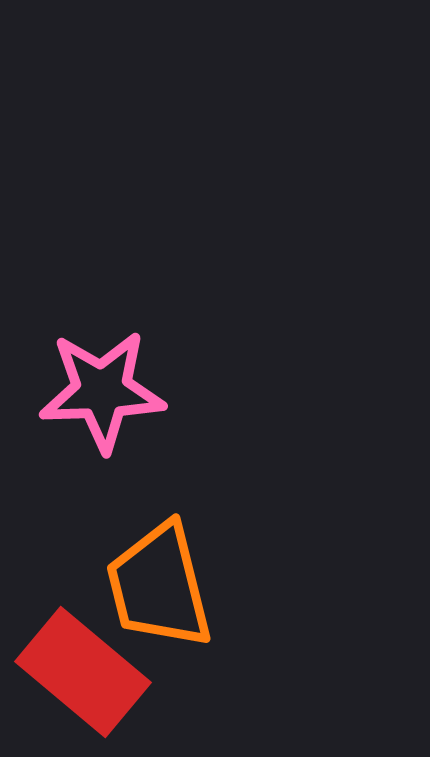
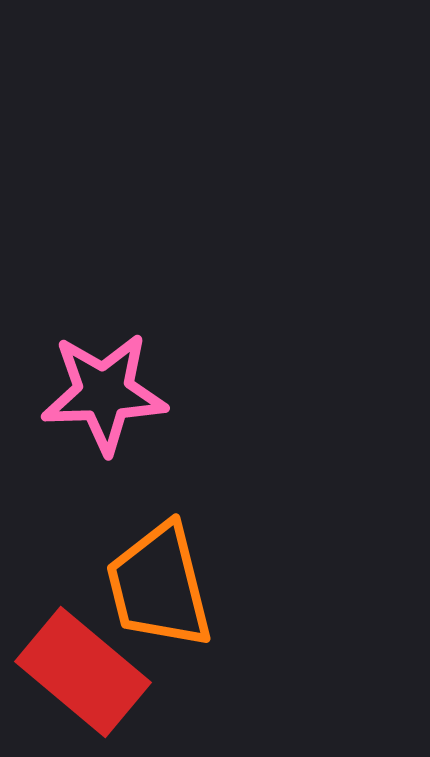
pink star: moved 2 px right, 2 px down
